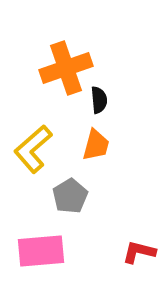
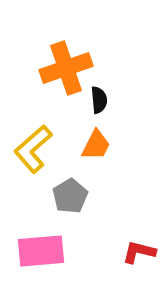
orange trapezoid: rotated 12 degrees clockwise
